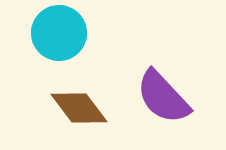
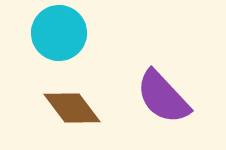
brown diamond: moved 7 px left
